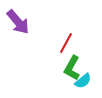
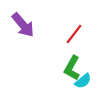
purple arrow: moved 5 px right, 3 px down
red line: moved 8 px right, 9 px up; rotated 10 degrees clockwise
